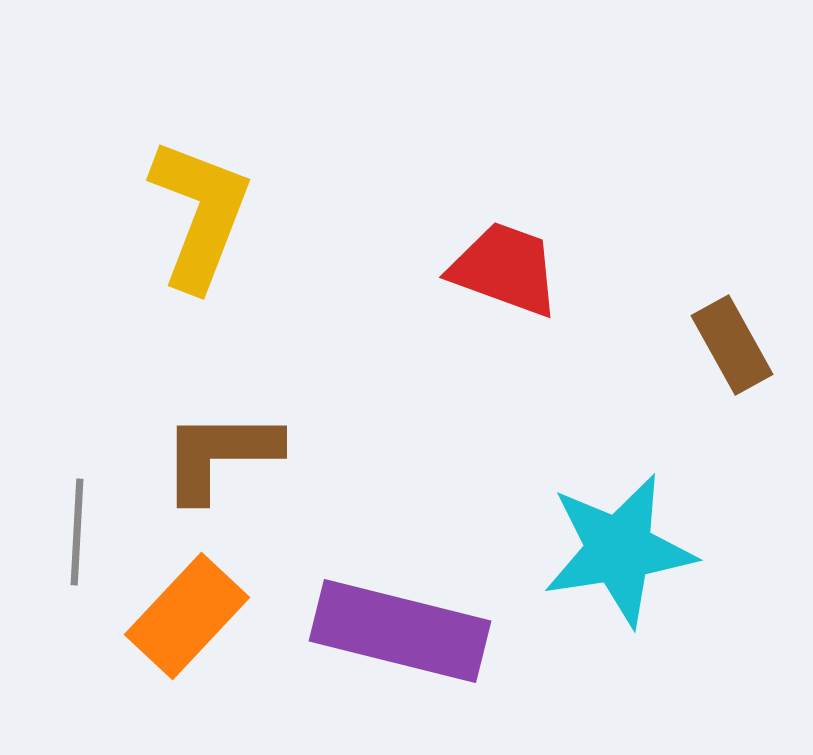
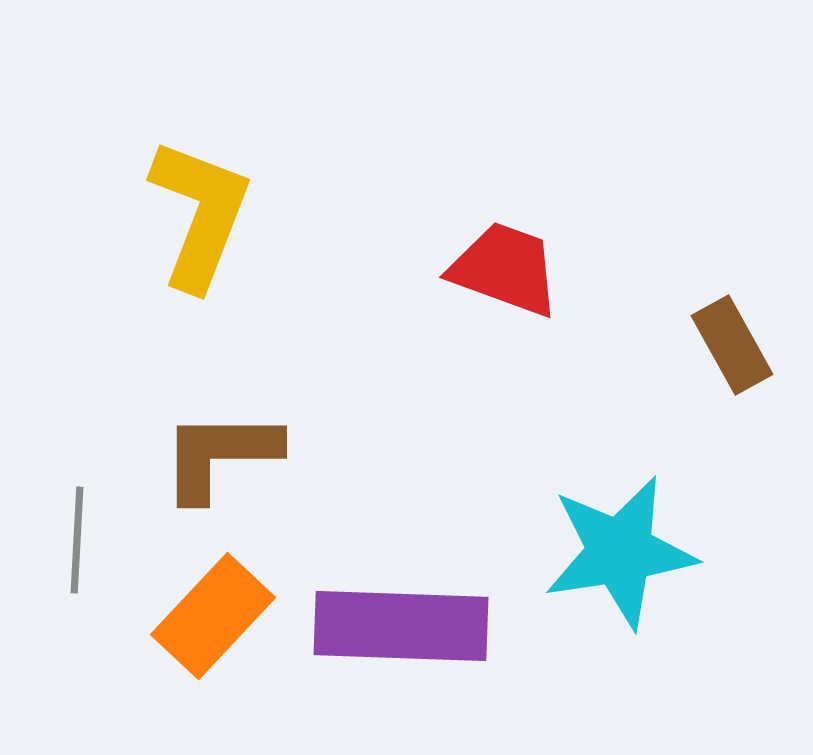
gray line: moved 8 px down
cyan star: moved 1 px right, 2 px down
orange rectangle: moved 26 px right
purple rectangle: moved 1 px right, 5 px up; rotated 12 degrees counterclockwise
